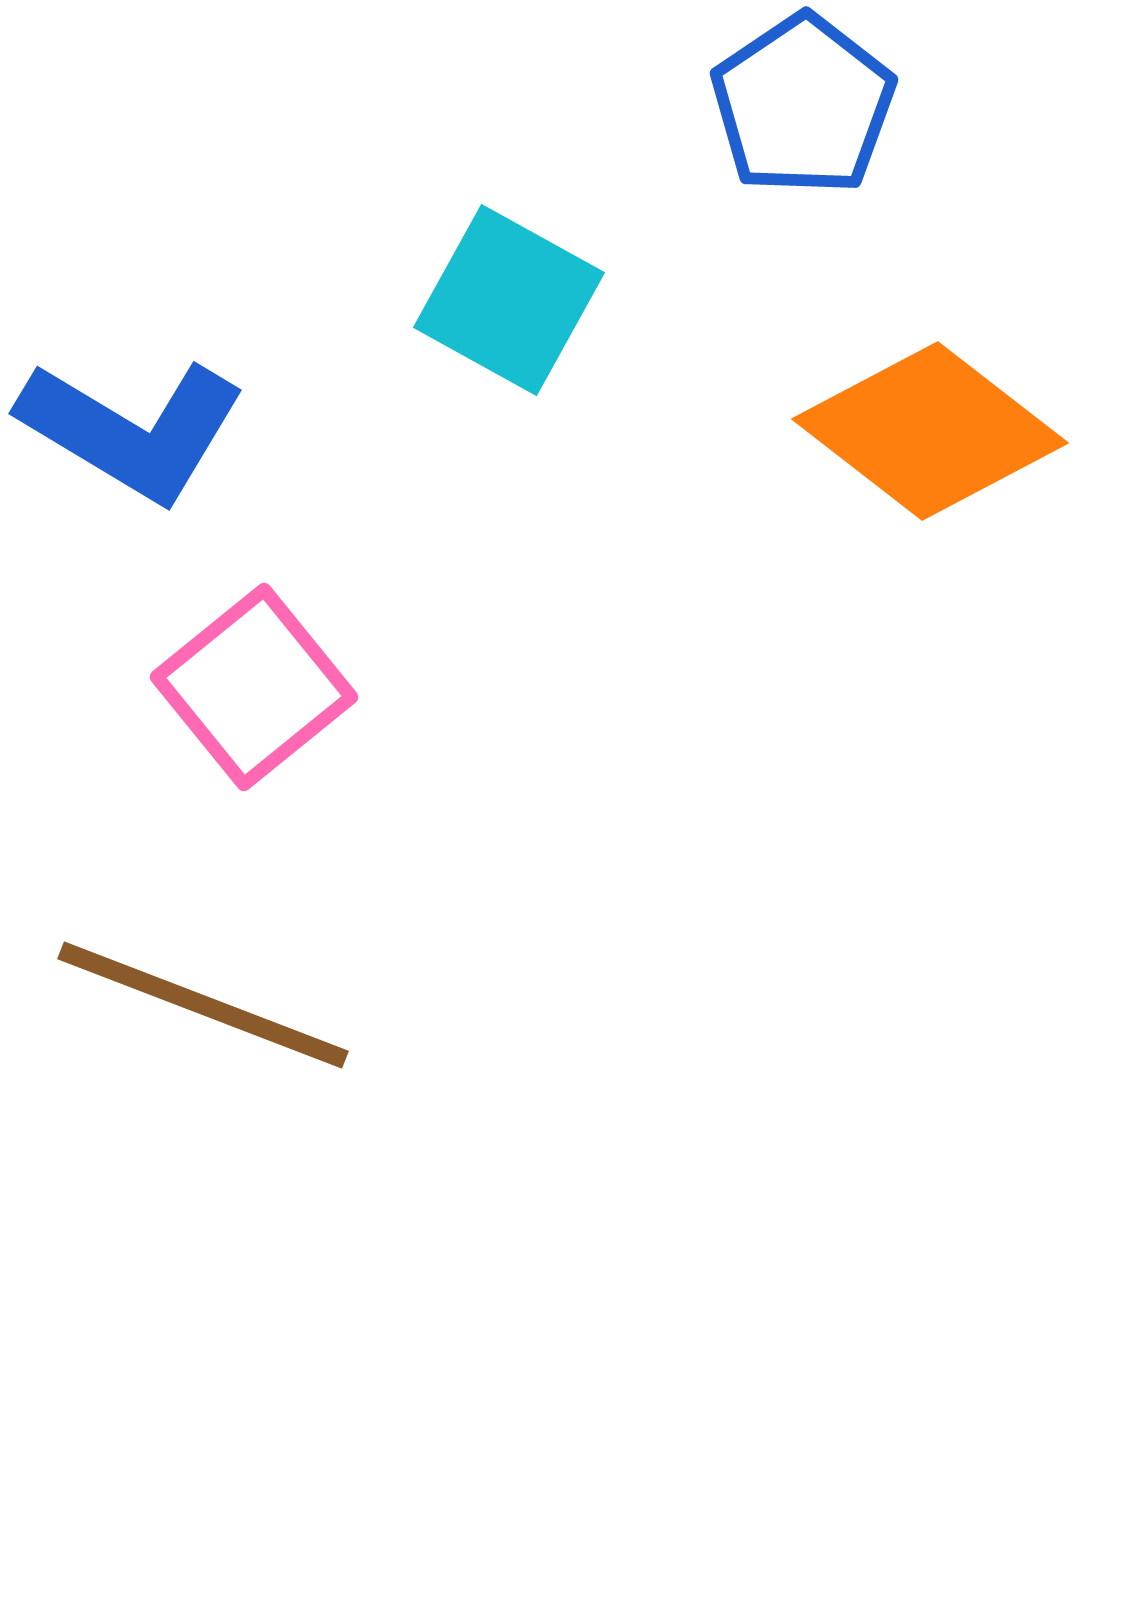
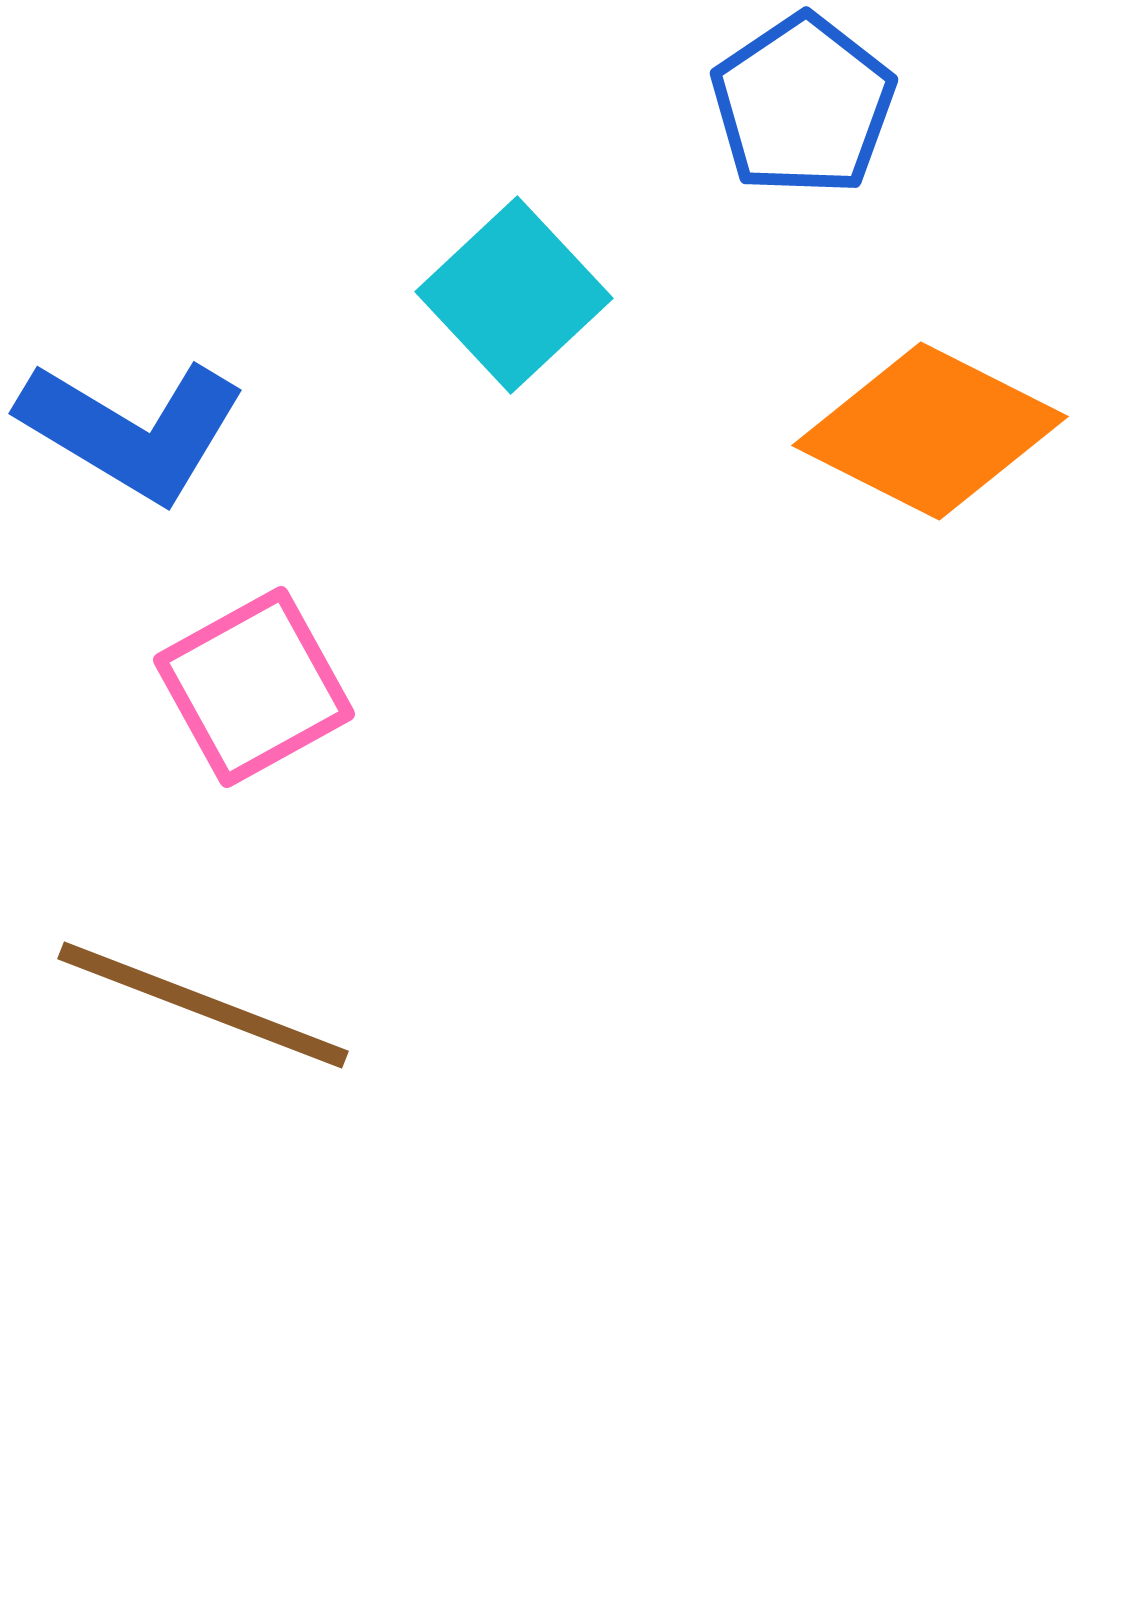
cyan square: moved 5 px right, 5 px up; rotated 18 degrees clockwise
orange diamond: rotated 11 degrees counterclockwise
pink square: rotated 10 degrees clockwise
